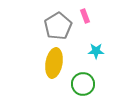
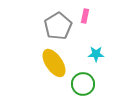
pink rectangle: rotated 32 degrees clockwise
cyan star: moved 3 px down
yellow ellipse: rotated 44 degrees counterclockwise
